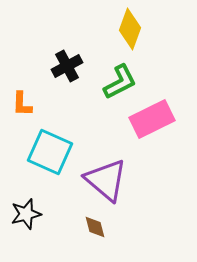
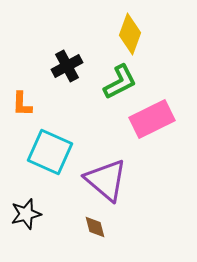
yellow diamond: moved 5 px down
